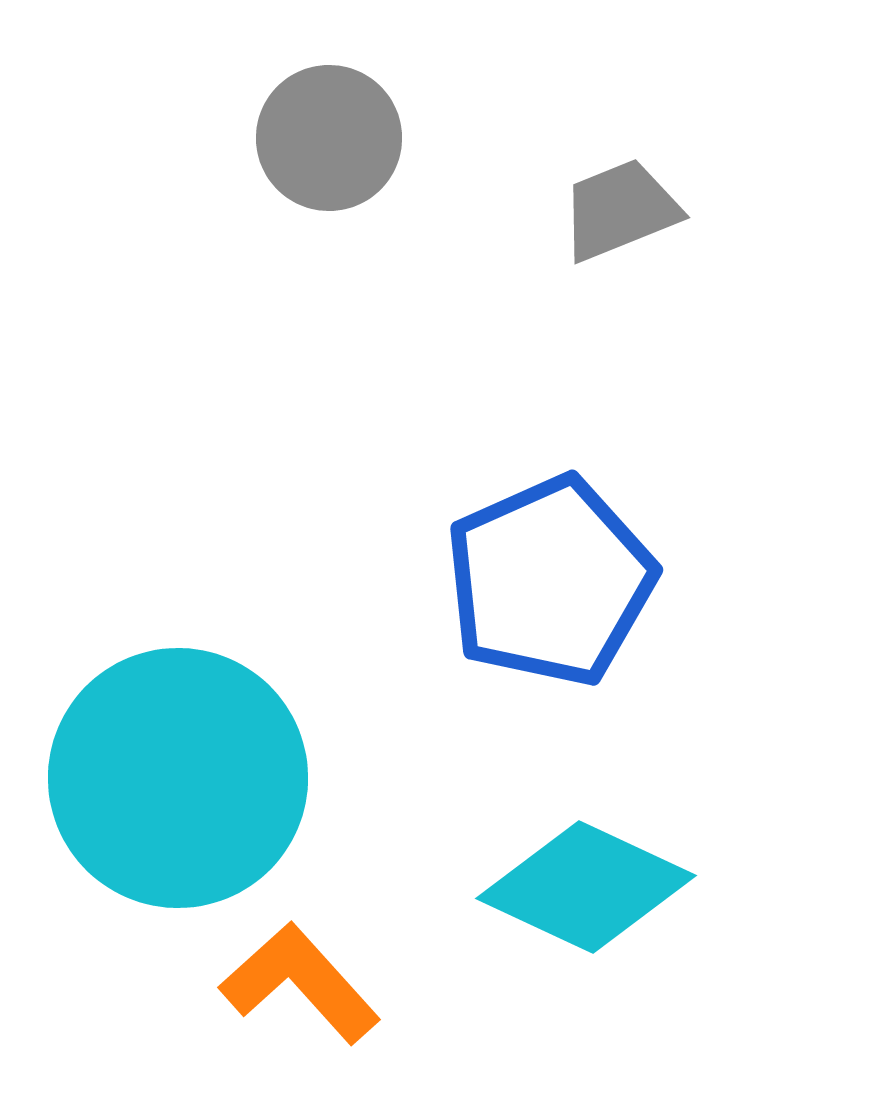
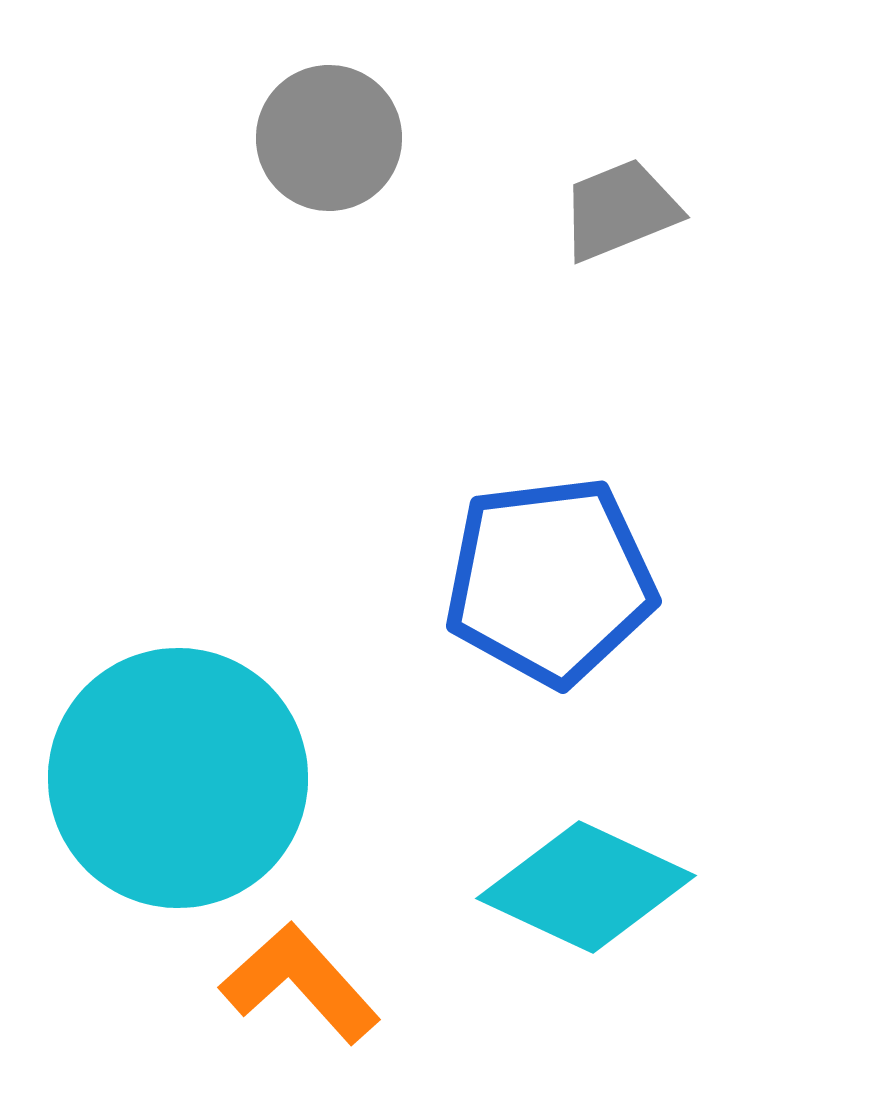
blue pentagon: rotated 17 degrees clockwise
